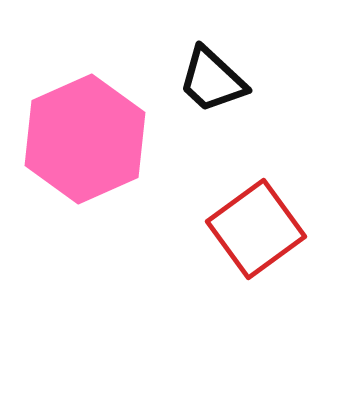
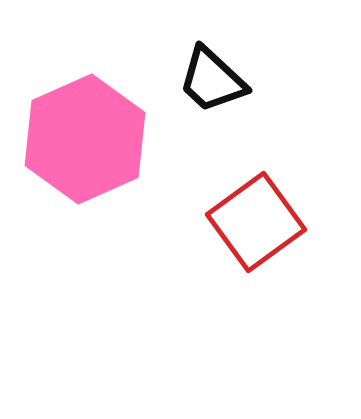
red square: moved 7 px up
